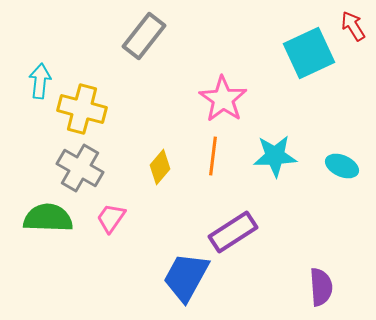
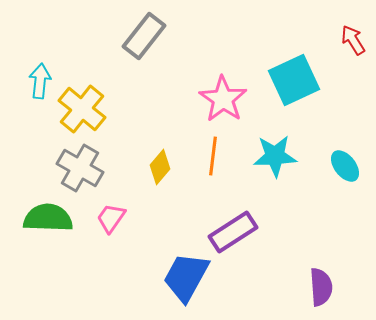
red arrow: moved 14 px down
cyan square: moved 15 px left, 27 px down
yellow cross: rotated 24 degrees clockwise
cyan ellipse: moved 3 px right; rotated 28 degrees clockwise
